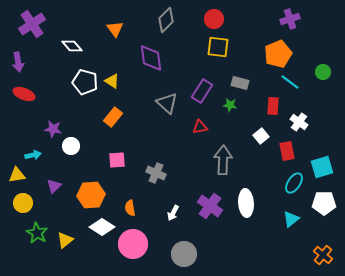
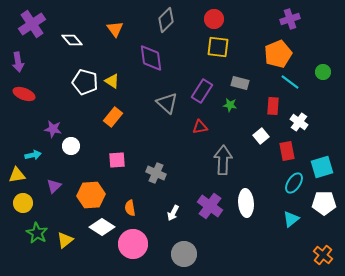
white diamond at (72, 46): moved 6 px up
